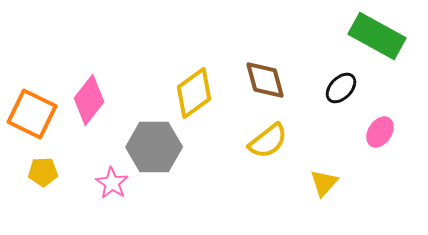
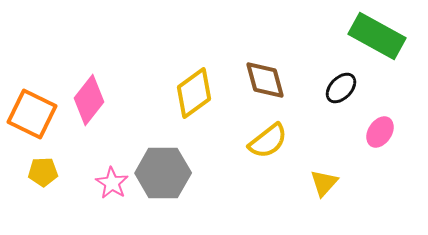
gray hexagon: moved 9 px right, 26 px down
